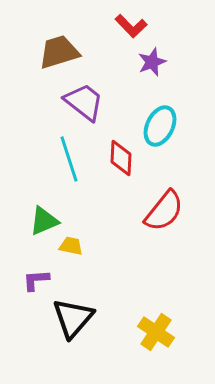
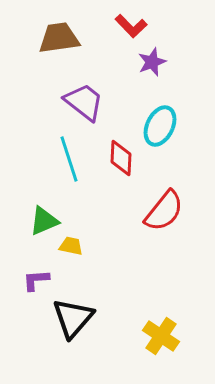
brown trapezoid: moved 14 px up; rotated 9 degrees clockwise
yellow cross: moved 5 px right, 4 px down
